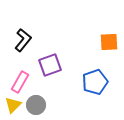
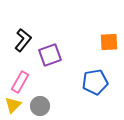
purple square: moved 10 px up
blue pentagon: rotated 10 degrees clockwise
gray circle: moved 4 px right, 1 px down
